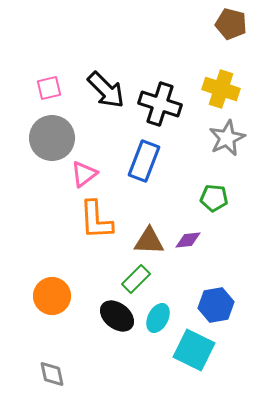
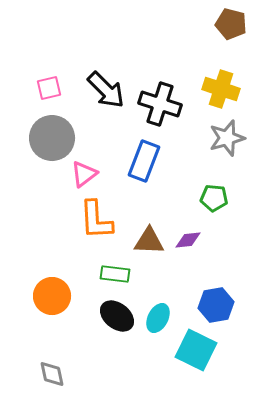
gray star: rotated 9 degrees clockwise
green rectangle: moved 21 px left, 5 px up; rotated 52 degrees clockwise
cyan square: moved 2 px right
